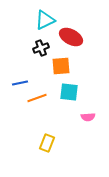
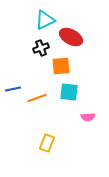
blue line: moved 7 px left, 6 px down
